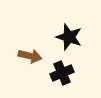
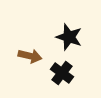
black cross: rotated 30 degrees counterclockwise
